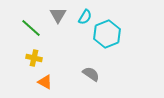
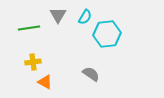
green line: moved 2 px left; rotated 50 degrees counterclockwise
cyan hexagon: rotated 16 degrees clockwise
yellow cross: moved 1 px left, 4 px down; rotated 21 degrees counterclockwise
